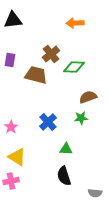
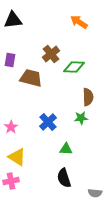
orange arrow: moved 4 px right, 1 px up; rotated 36 degrees clockwise
brown trapezoid: moved 5 px left, 3 px down
brown semicircle: rotated 108 degrees clockwise
black semicircle: moved 2 px down
